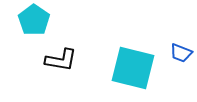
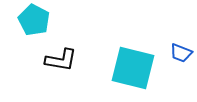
cyan pentagon: rotated 8 degrees counterclockwise
